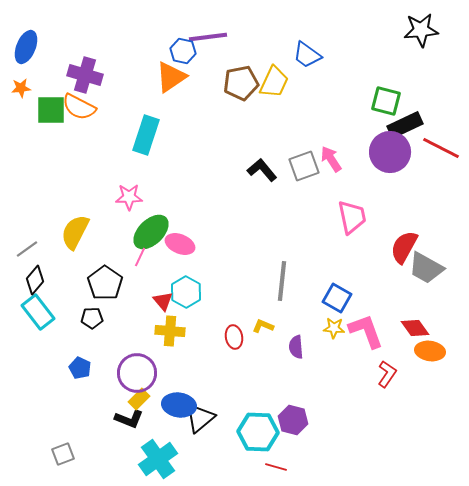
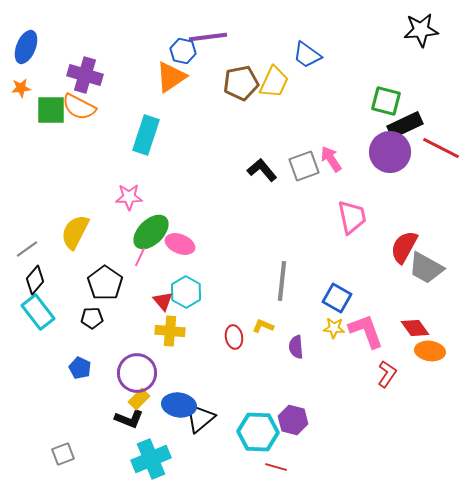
cyan cross at (158, 459): moved 7 px left; rotated 12 degrees clockwise
